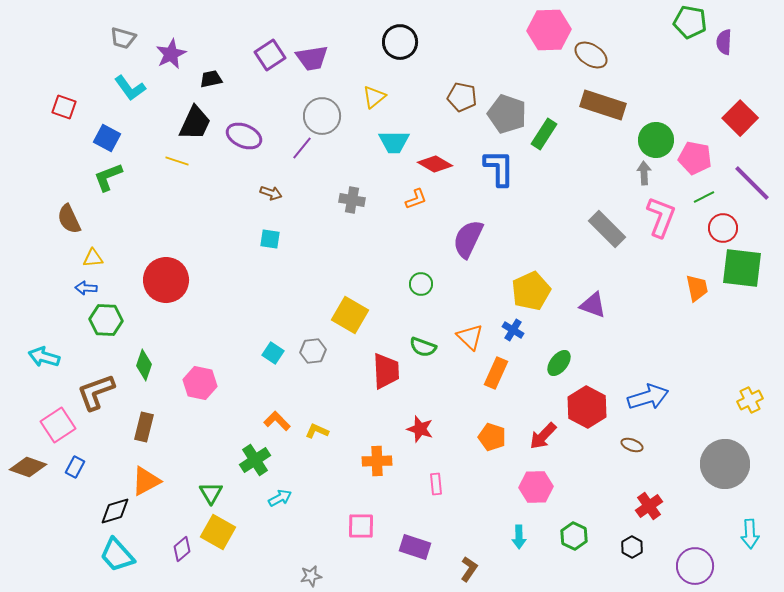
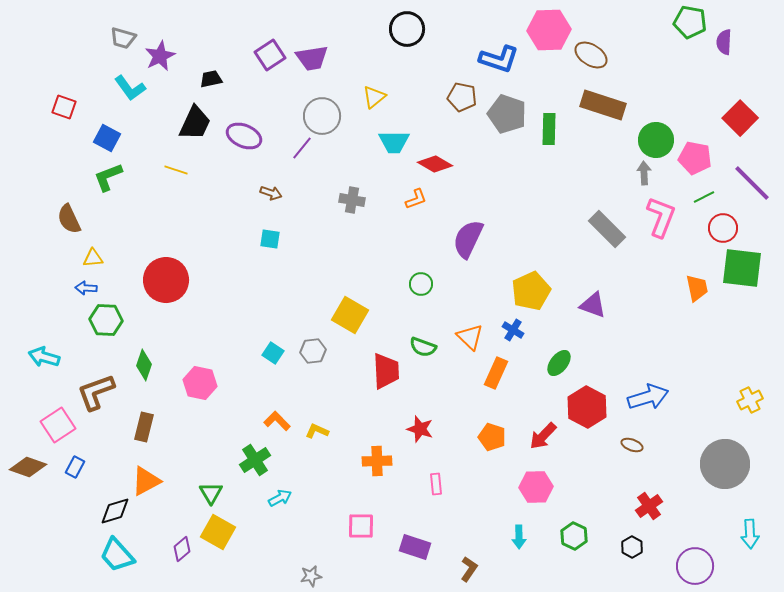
black circle at (400, 42): moved 7 px right, 13 px up
purple star at (171, 54): moved 11 px left, 2 px down
green rectangle at (544, 134): moved 5 px right, 5 px up; rotated 32 degrees counterclockwise
yellow line at (177, 161): moved 1 px left, 9 px down
blue L-shape at (499, 168): moved 109 px up; rotated 108 degrees clockwise
